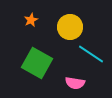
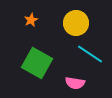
yellow circle: moved 6 px right, 4 px up
cyan line: moved 1 px left
